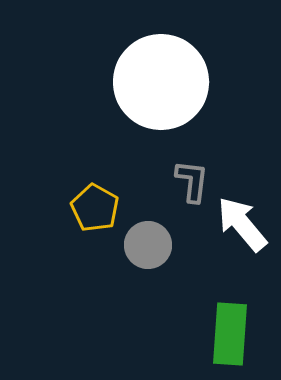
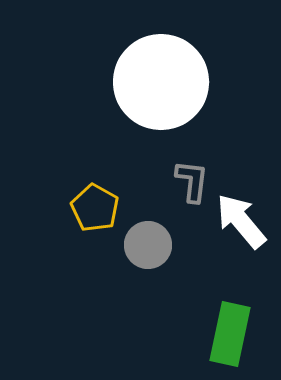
white arrow: moved 1 px left, 3 px up
green rectangle: rotated 8 degrees clockwise
